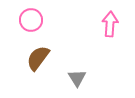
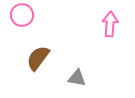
pink circle: moved 9 px left, 5 px up
gray triangle: rotated 48 degrees counterclockwise
